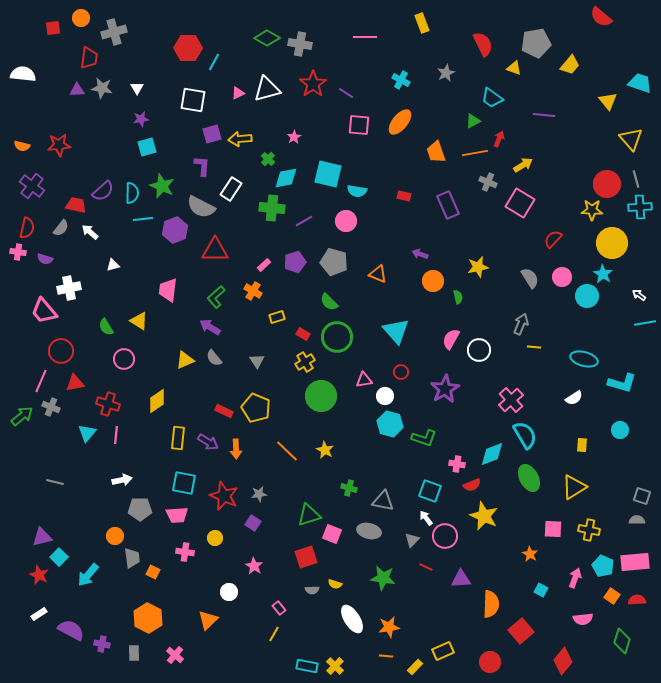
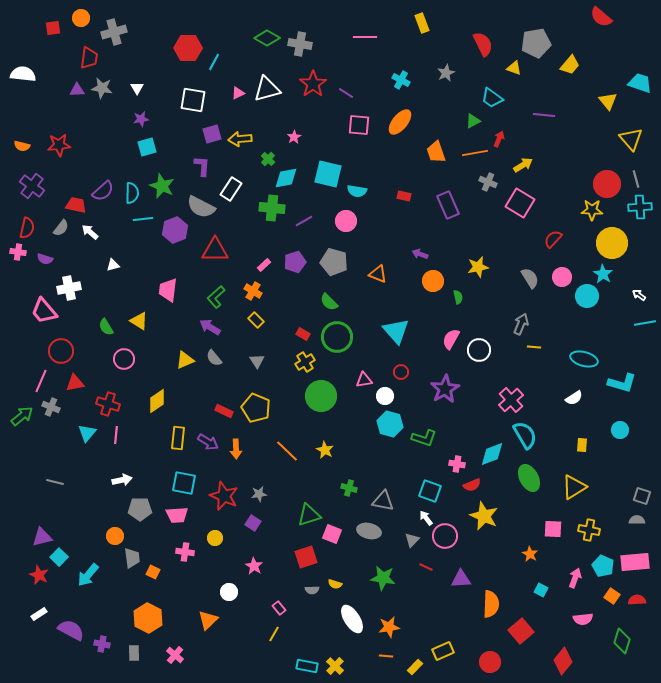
yellow rectangle at (277, 317): moved 21 px left, 3 px down; rotated 63 degrees clockwise
